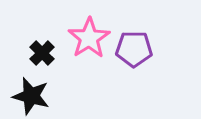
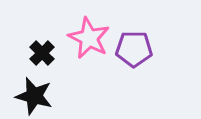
pink star: rotated 12 degrees counterclockwise
black star: moved 3 px right
